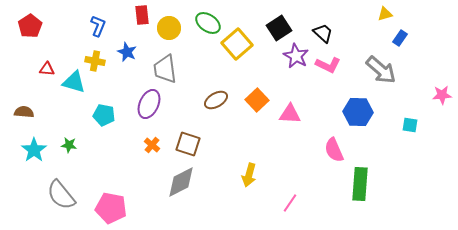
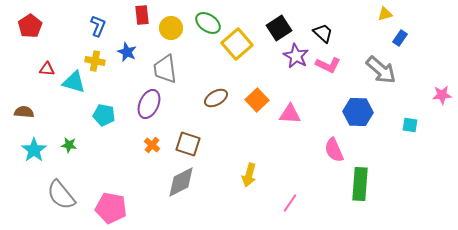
yellow circle: moved 2 px right
brown ellipse: moved 2 px up
